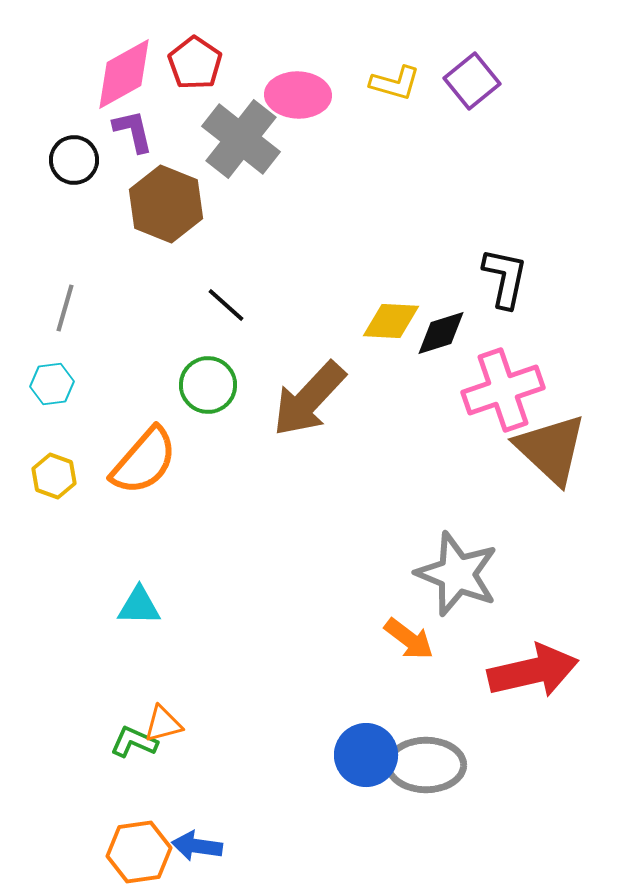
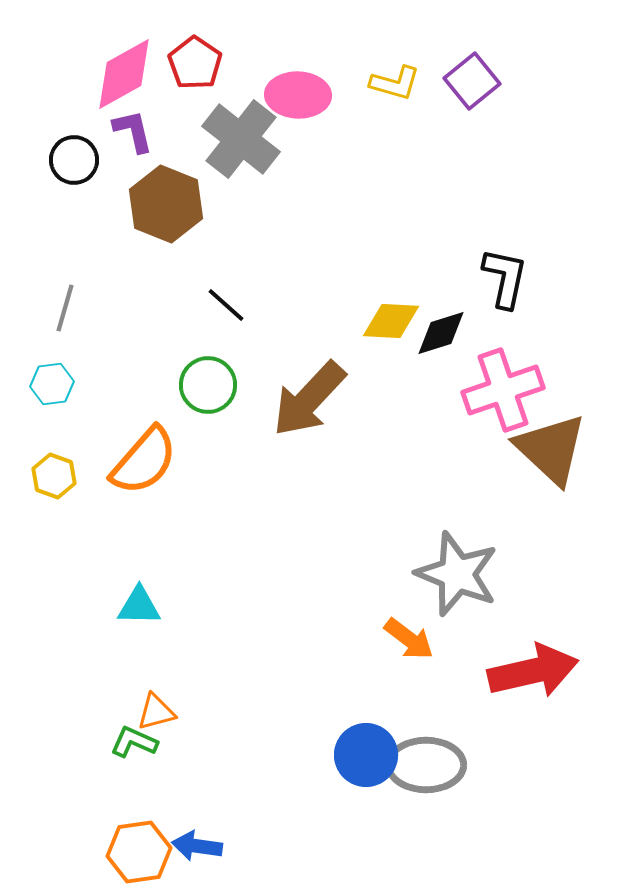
orange triangle: moved 7 px left, 12 px up
